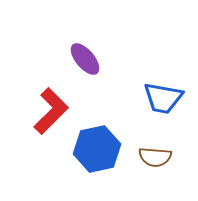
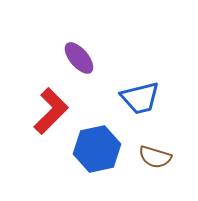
purple ellipse: moved 6 px left, 1 px up
blue trapezoid: moved 23 px left; rotated 24 degrees counterclockwise
brown semicircle: rotated 12 degrees clockwise
